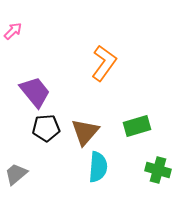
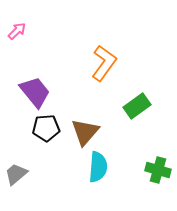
pink arrow: moved 4 px right
green rectangle: moved 20 px up; rotated 20 degrees counterclockwise
